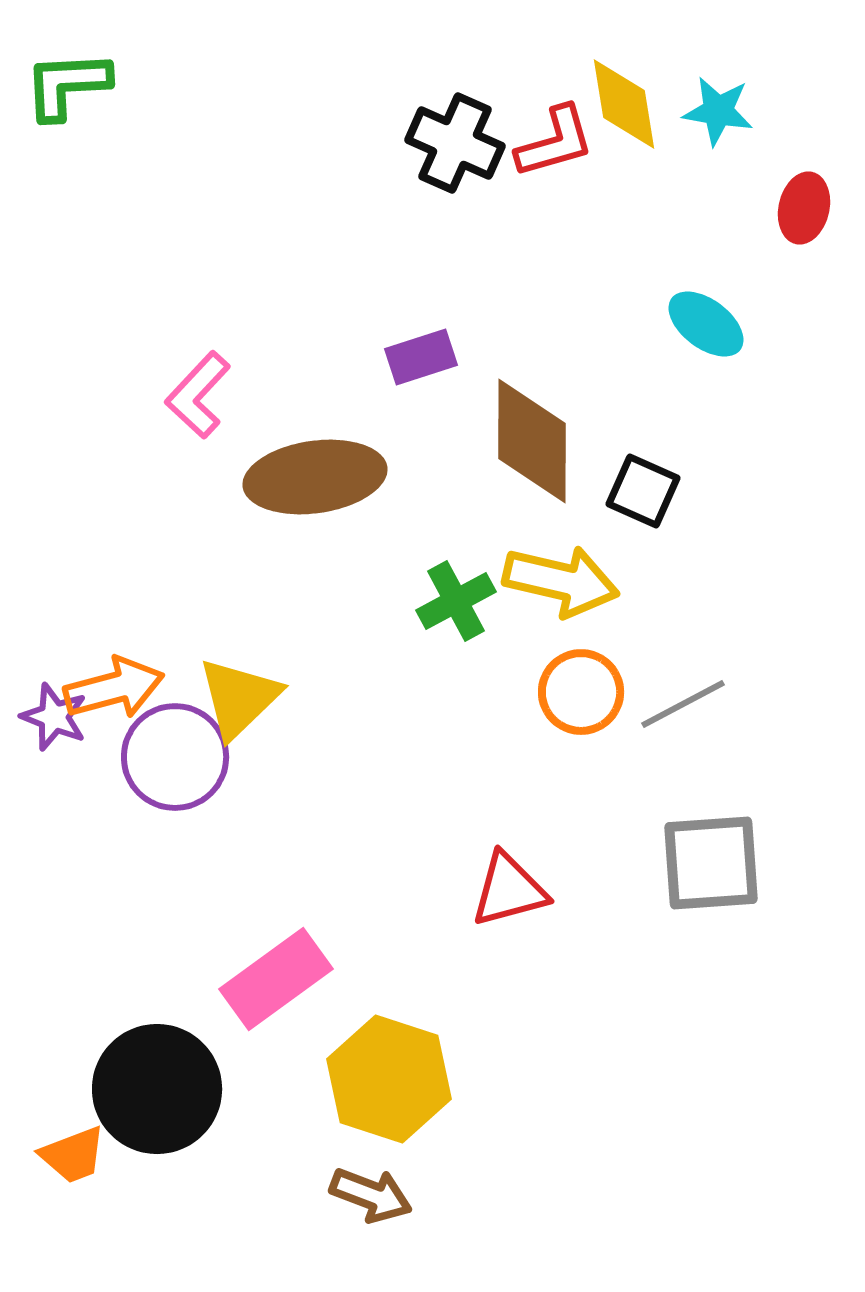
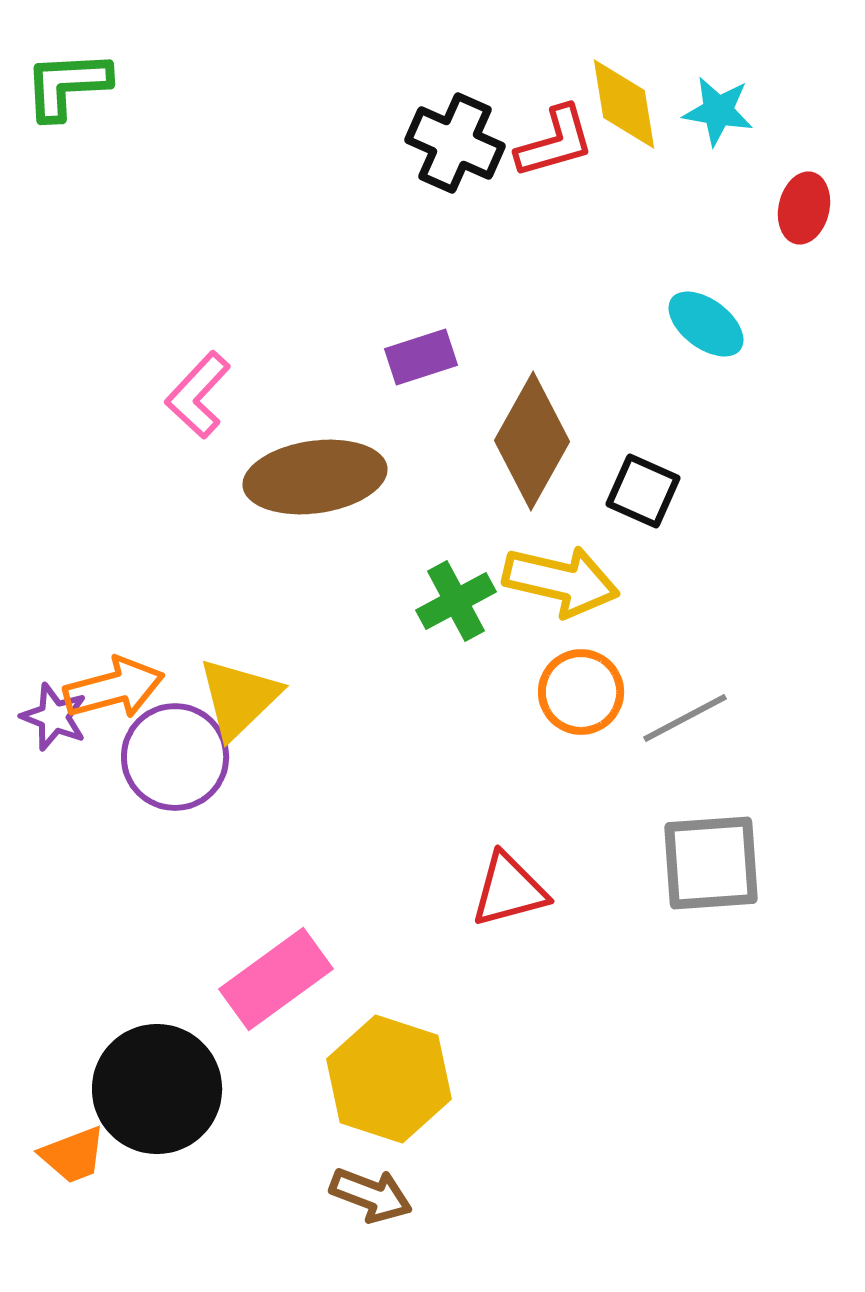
brown diamond: rotated 29 degrees clockwise
gray line: moved 2 px right, 14 px down
